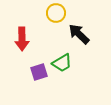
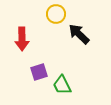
yellow circle: moved 1 px down
green trapezoid: moved 22 px down; rotated 95 degrees clockwise
